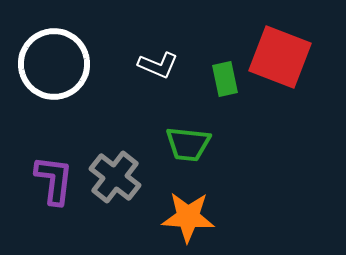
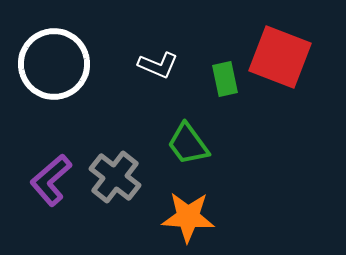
green trapezoid: rotated 48 degrees clockwise
purple L-shape: moved 3 px left; rotated 138 degrees counterclockwise
